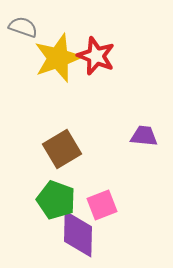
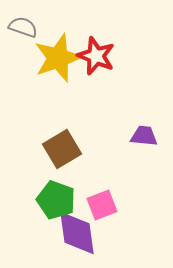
purple diamond: moved 1 px left, 1 px up; rotated 9 degrees counterclockwise
